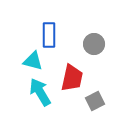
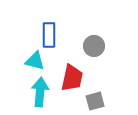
gray circle: moved 2 px down
cyan triangle: moved 2 px right
cyan arrow: rotated 36 degrees clockwise
gray square: rotated 12 degrees clockwise
